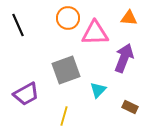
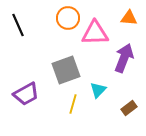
brown rectangle: moved 1 px left, 1 px down; rotated 63 degrees counterclockwise
yellow line: moved 9 px right, 12 px up
